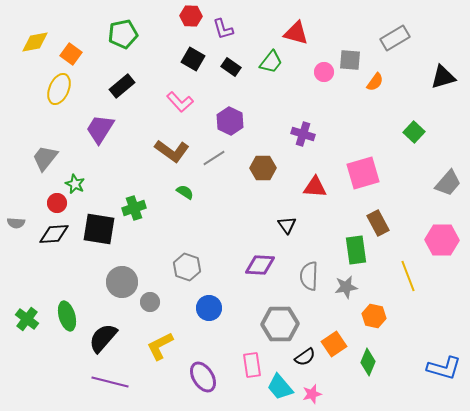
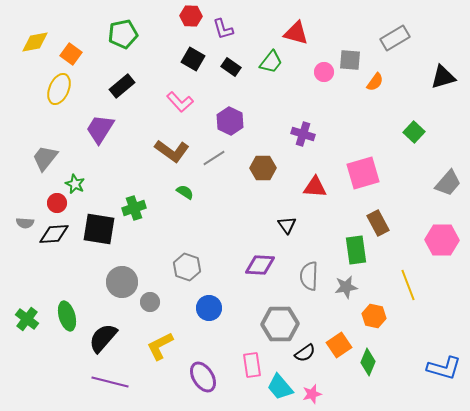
gray semicircle at (16, 223): moved 9 px right
yellow line at (408, 276): moved 9 px down
orange square at (334, 344): moved 5 px right, 1 px down
black semicircle at (305, 357): moved 4 px up
